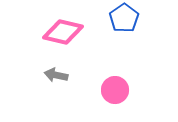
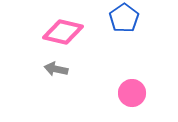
gray arrow: moved 6 px up
pink circle: moved 17 px right, 3 px down
